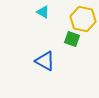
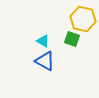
cyan triangle: moved 29 px down
